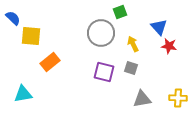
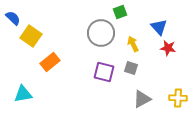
yellow square: rotated 30 degrees clockwise
red star: moved 1 px left, 2 px down
gray triangle: rotated 18 degrees counterclockwise
